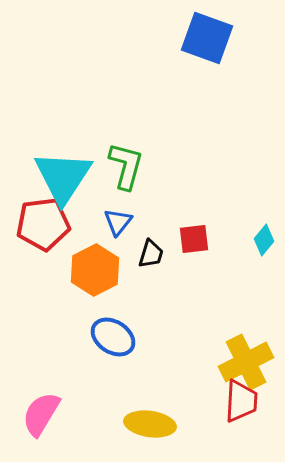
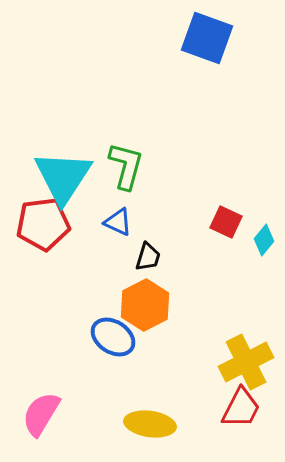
blue triangle: rotated 44 degrees counterclockwise
red square: moved 32 px right, 17 px up; rotated 32 degrees clockwise
black trapezoid: moved 3 px left, 3 px down
orange hexagon: moved 50 px right, 35 px down
red trapezoid: moved 7 px down; rotated 24 degrees clockwise
